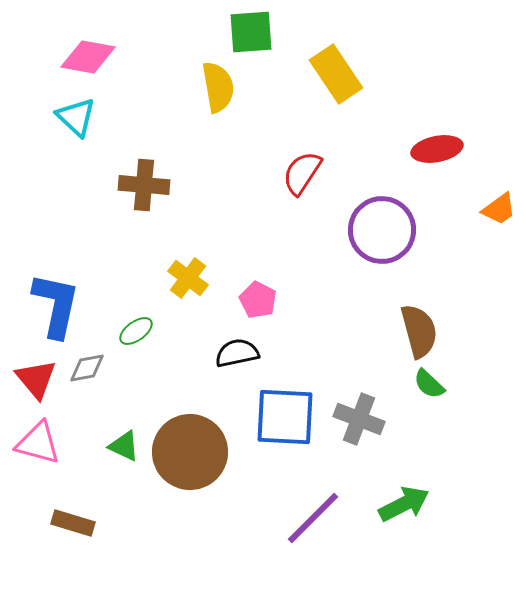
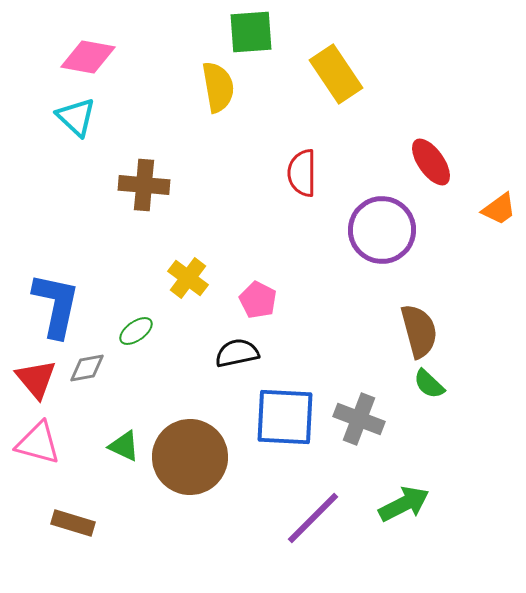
red ellipse: moved 6 px left, 13 px down; rotated 66 degrees clockwise
red semicircle: rotated 33 degrees counterclockwise
brown circle: moved 5 px down
